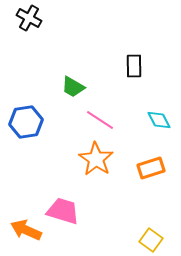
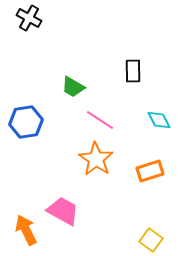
black rectangle: moved 1 px left, 5 px down
orange rectangle: moved 1 px left, 3 px down
pink trapezoid: rotated 12 degrees clockwise
orange arrow: rotated 40 degrees clockwise
